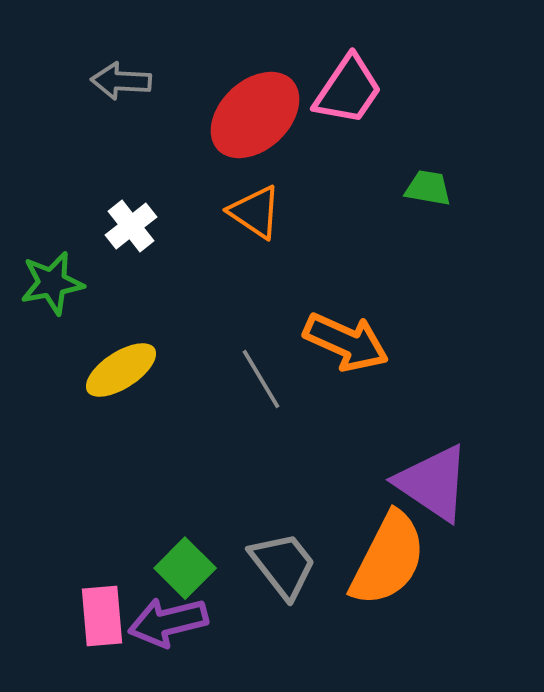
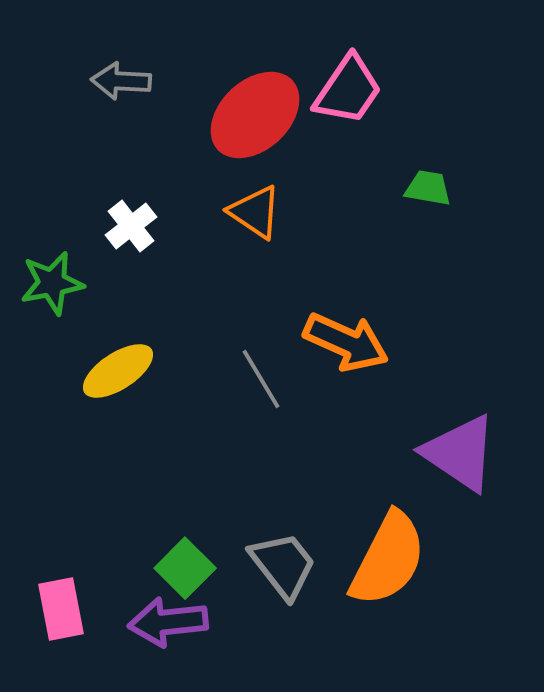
yellow ellipse: moved 3 px left, 1 px down
purple triangle: moved 27 px right, 30 px up
pink rectangle: moved 41 px left, 7 px up; rotated 6 degrees counterclockwise
purple arrow: rotated 8 degrees clockwise
